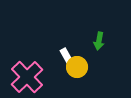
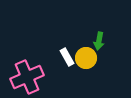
yellow circle: moved 9 px right, 9 px up
pink cross: rotated 20 degrees clockwise
